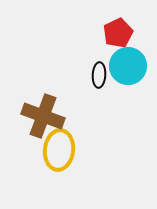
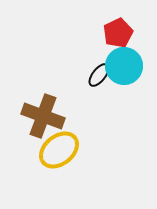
cyan circle: moved 4 px left
black ellipse: rotated 35 degrees clockwise
yellow ellipse: rotated 45 degrees clockwise
